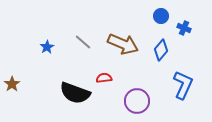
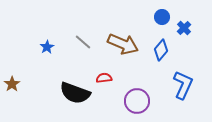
blue circle: moved 1 px right, 1 px down
blue cross: rotated 24 degrees clockwise
